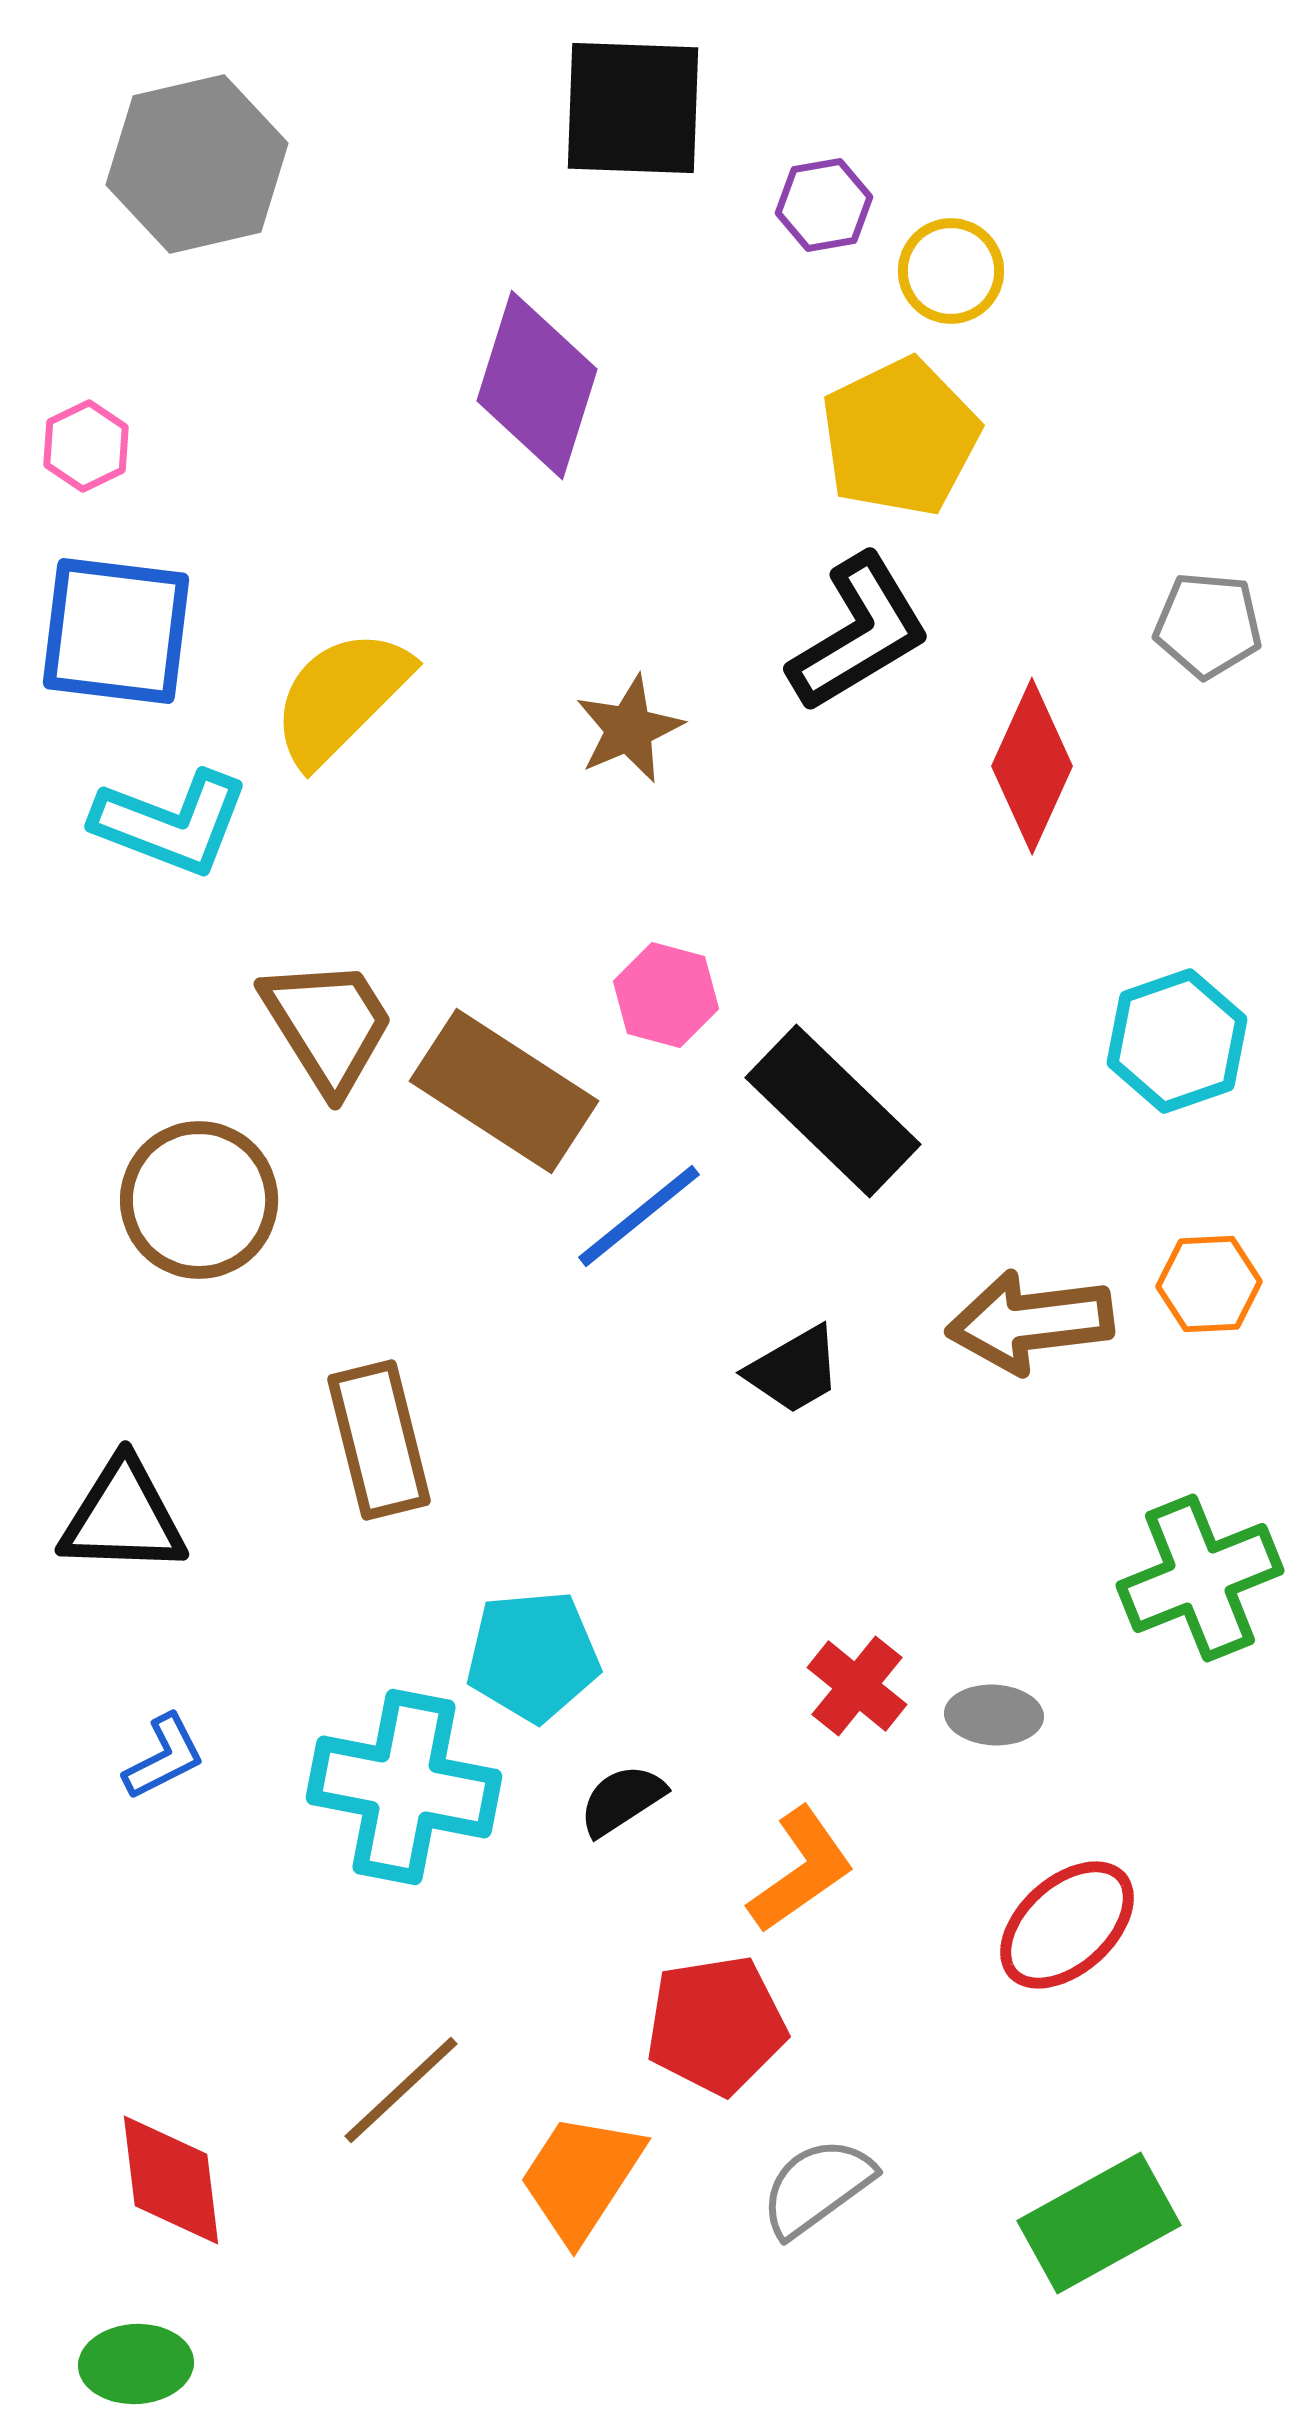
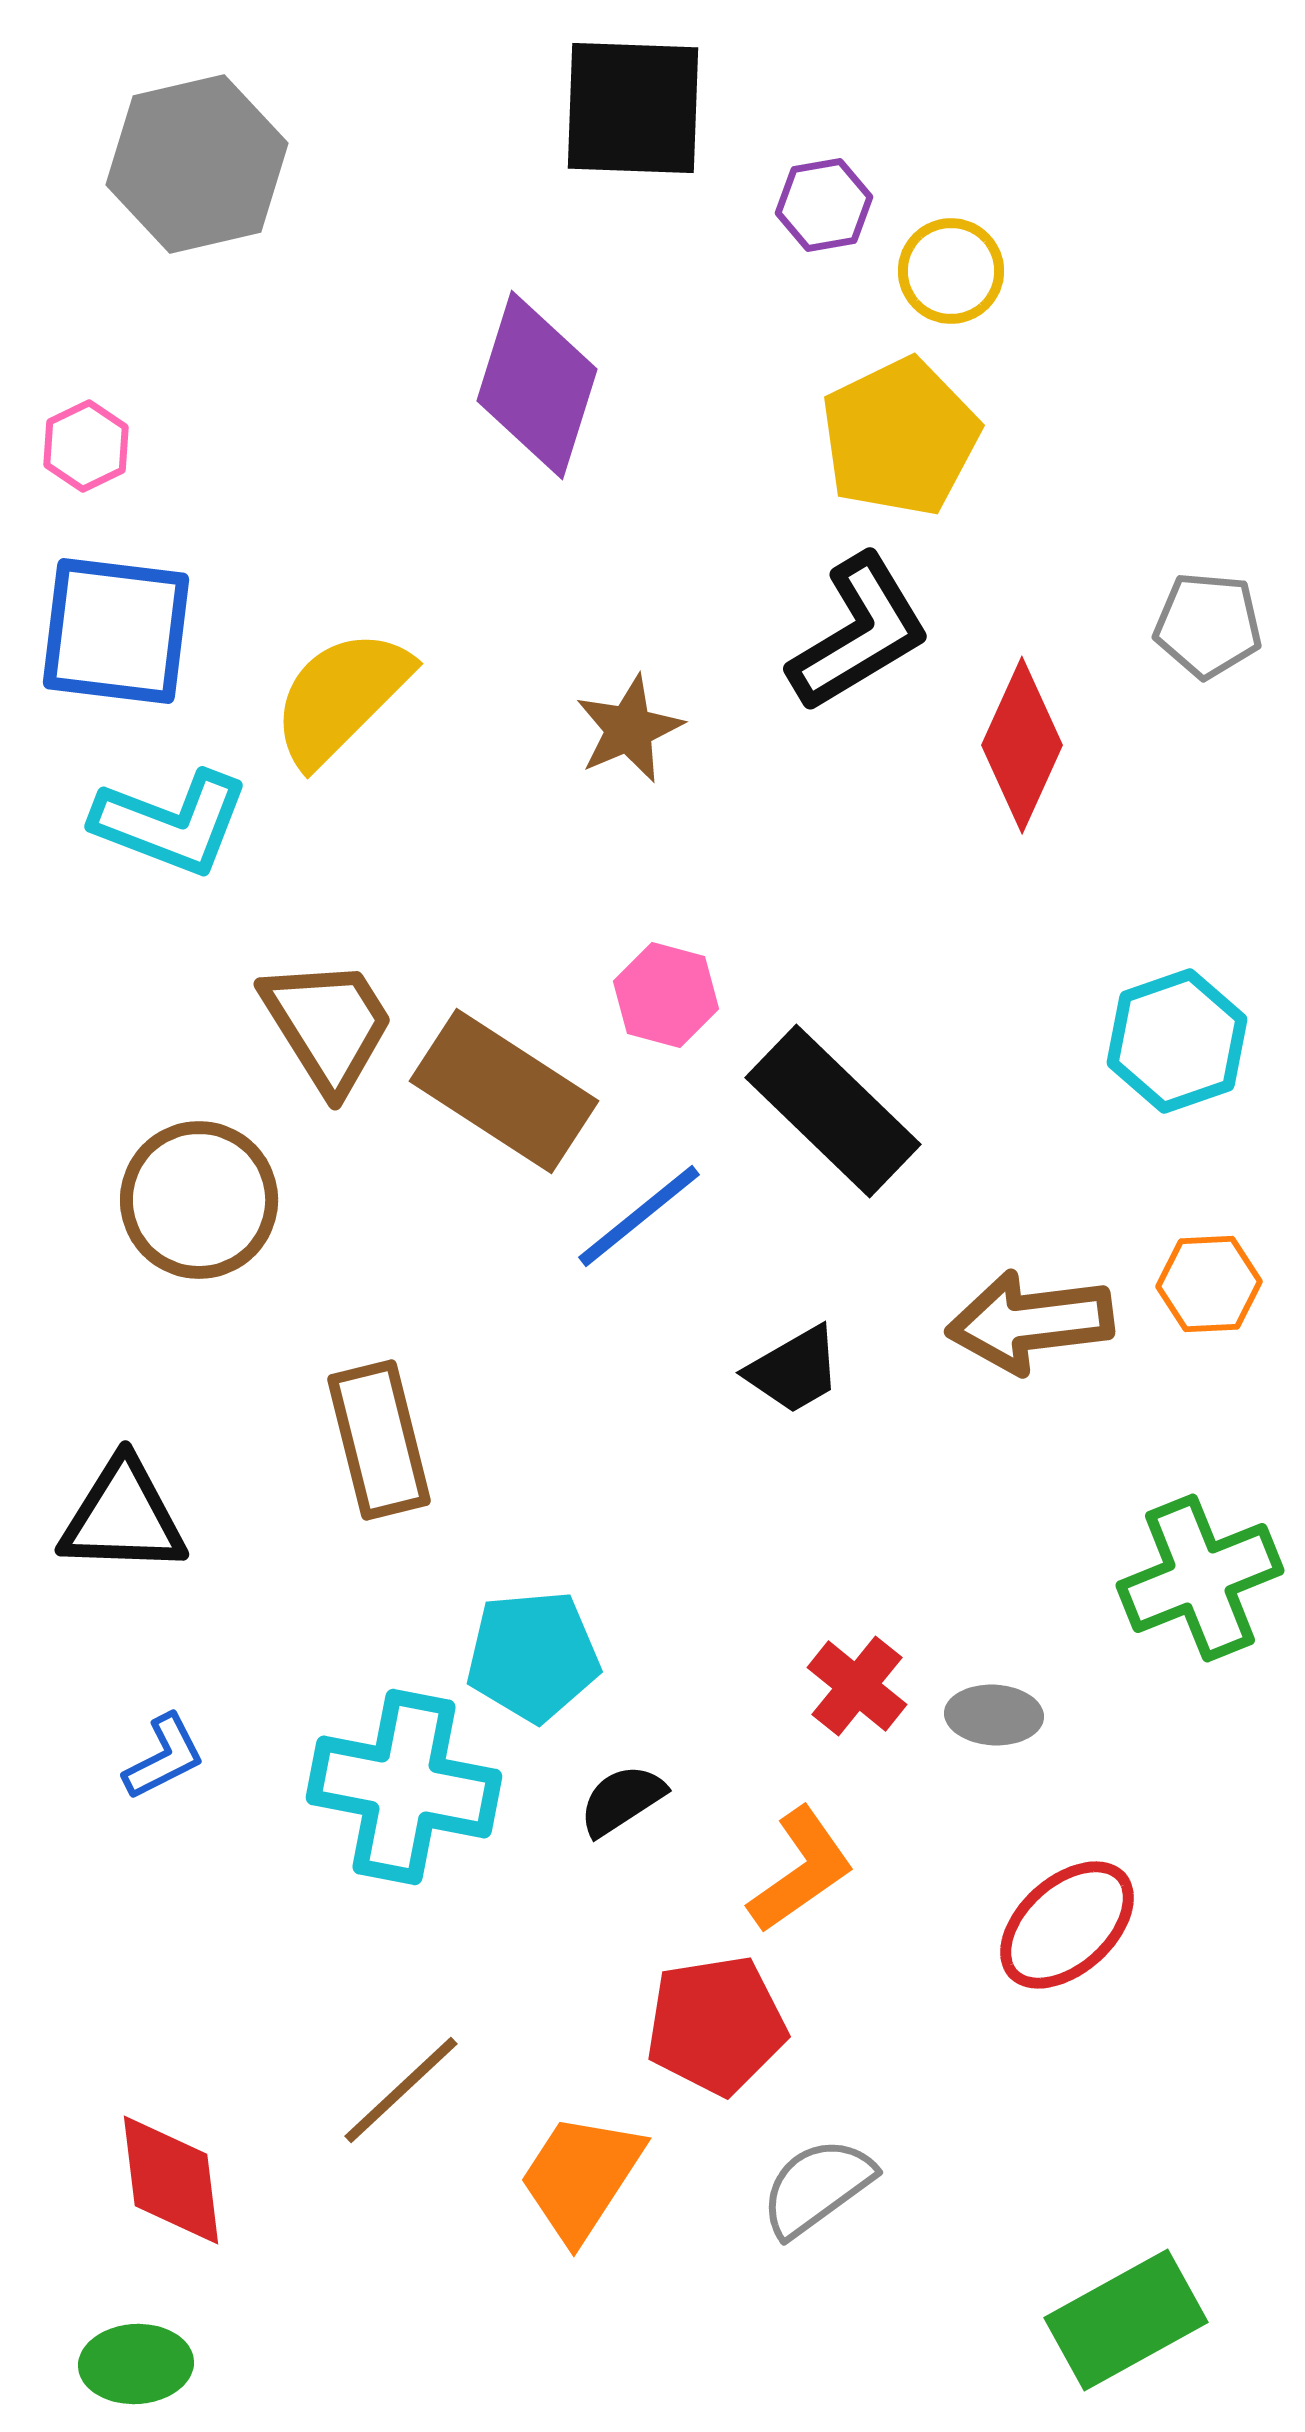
red diamond at (1032, 766): moved 10 px left, 21 px up
green rectangle at (1099, 2223): moved 27 px right, 97 px down
